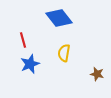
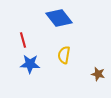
yellow semicircle: moved 2 px down
blue star: rotated 24 degrees clockwise
brown star: moved 1 px right
